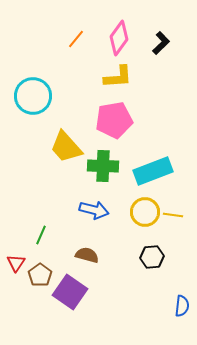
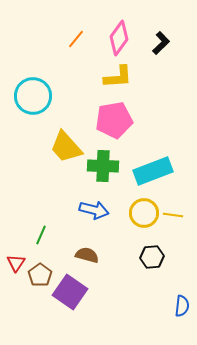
yellow circle: moved 1 px left, 1 px down
